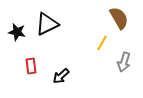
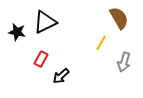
black triangle: moved 2 px left, 2 px up
yellow line: moved 1 px left
red rectangle: moved 10 px right, 7 px up; rotated 35 degrees clockwise
